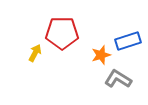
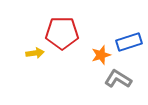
blue rectangle: moved 1 px right, 1 px down
yellow arrow: rotated 54 degrees clockwise
